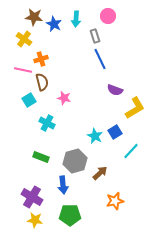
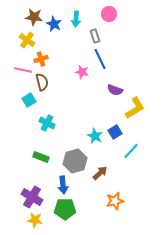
pink circle: moved 1 px right, 2 px up
yellow cross: moved 3 px right, 1 px down
pink star: moved 18 px right, 26 px up
green pentagon: moved 5 px left, 6 px up
